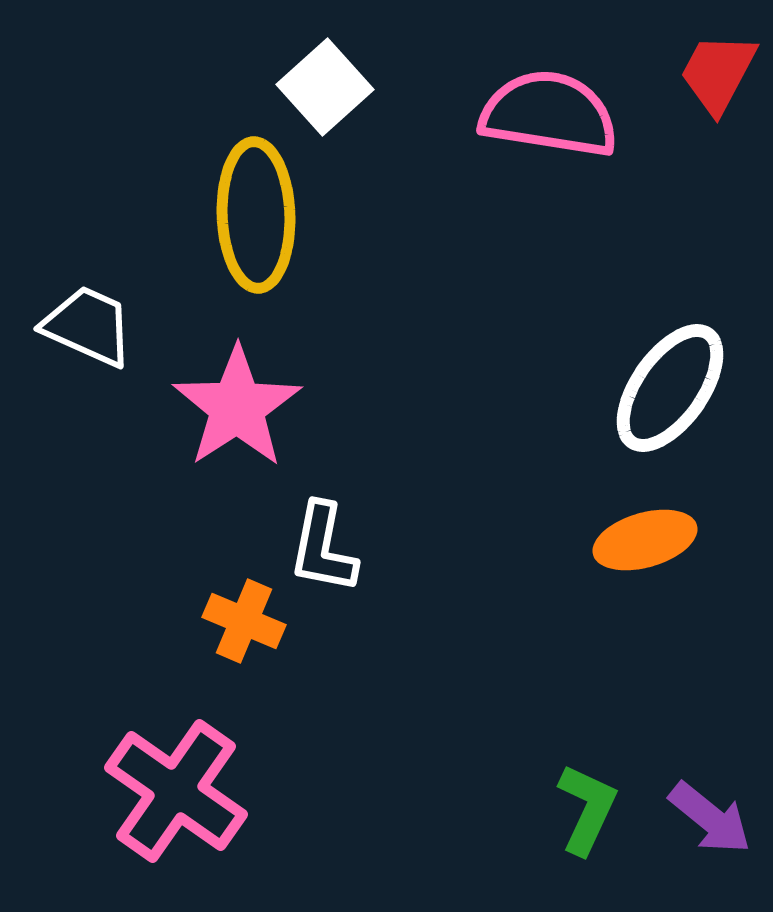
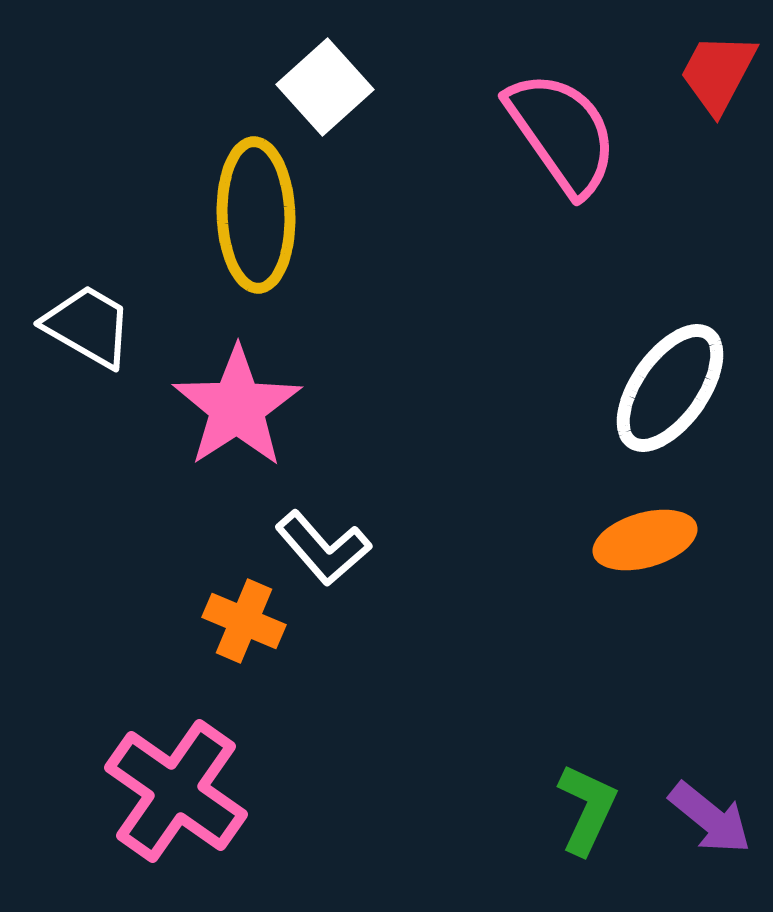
pink semicircle: moved 13 px right, 19 px down; rotated 46 degrees clockwise
white trapezoid: rotated 6 degrees clockwise
white L-shape: rotated 52 degrees counterclockwise
